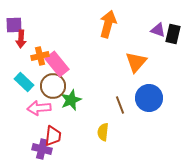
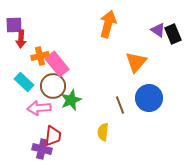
purple triangle: rotated 14 degrees clockwise
black rectangle: rotated 36 degrees counterclockwise
